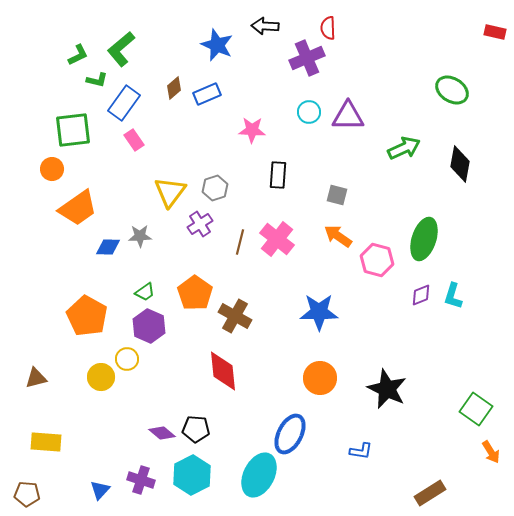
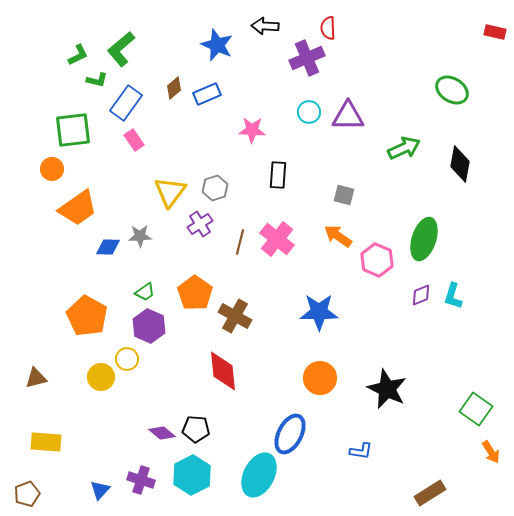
blue rectangle at (124, 103): moved 2 px right
gray square at (337, 195): moved 7 px right
pink hexagon at (377, 260): rotated 8 degrees clockwise
brown pentagon at (27, 494): rotated 25 degrees counterclockwise
